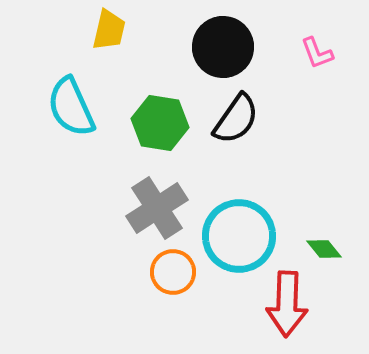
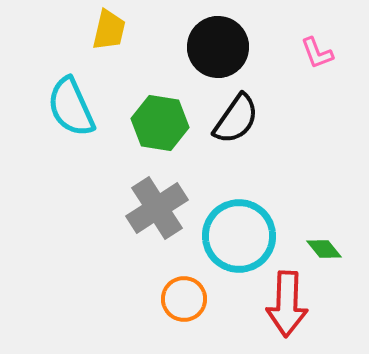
black circle: moved 5 px left
orange circle: moved 11 px right, 27 px down
